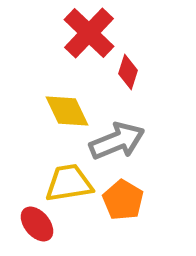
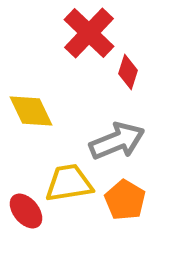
yellow diamond: moved 36 px left
orange pentagon: moved 2 px right
red ellipse: moved 11 px left, 13 px up
